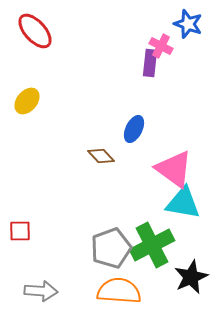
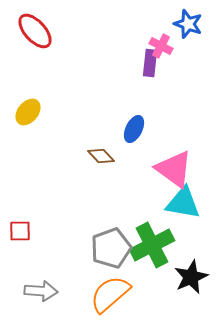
yellow ellipse: moved 1 px right, 11 px down
orange semicircle: moved 9 px left, 3 px down; rotated 45 degrees counterclockwise
